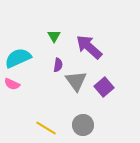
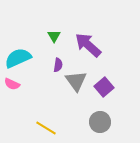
purple arrow: moved 1 px left, 2 px up
gray circle: moved 17 px right, 3 px up
